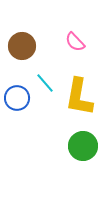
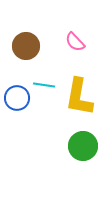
brown circle: moved 4 px right
cyan line: moved 1 px left, 2 px down; rotated 40 degrees counterclockwise
